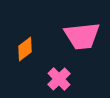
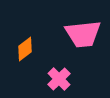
pink trapezoid: moved 1 px right, 2 px up
